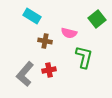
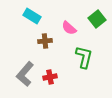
pink semicircle: moved 5 px up; rotated 28 degrees clockwise
brown cross: rotated 16 degrees counterclockwise
red cross: moved 1 px right, 7 px down
